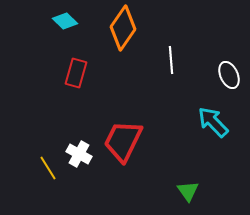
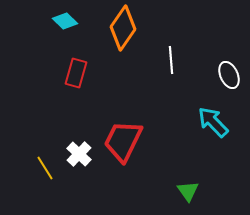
white cross: rotated 15 degrees clockwise
yellow line: moved 3 px left
